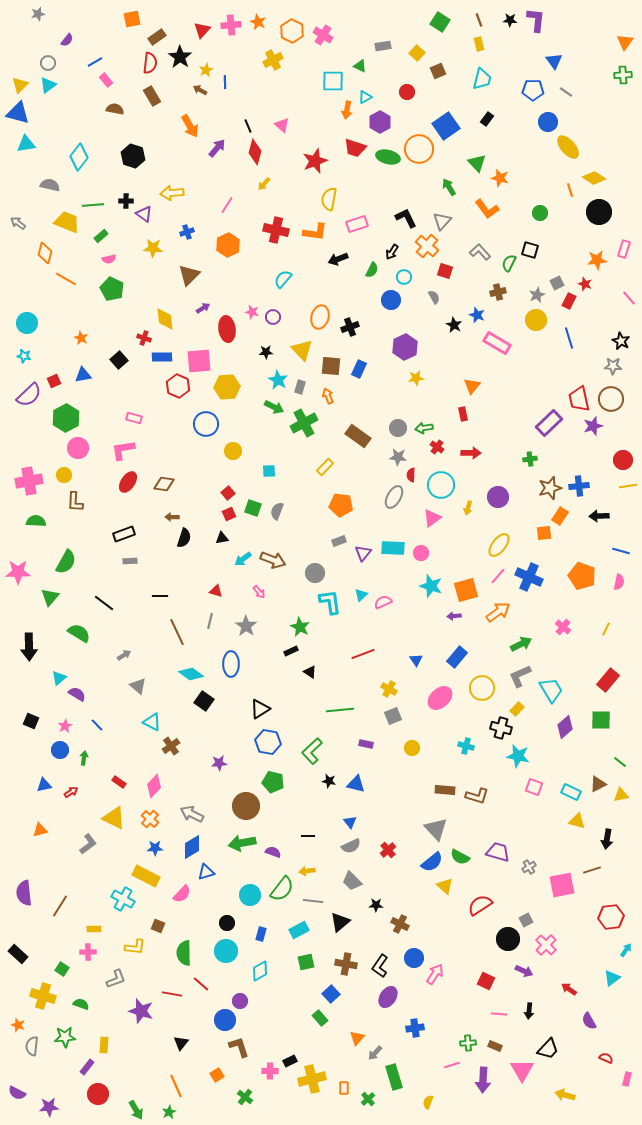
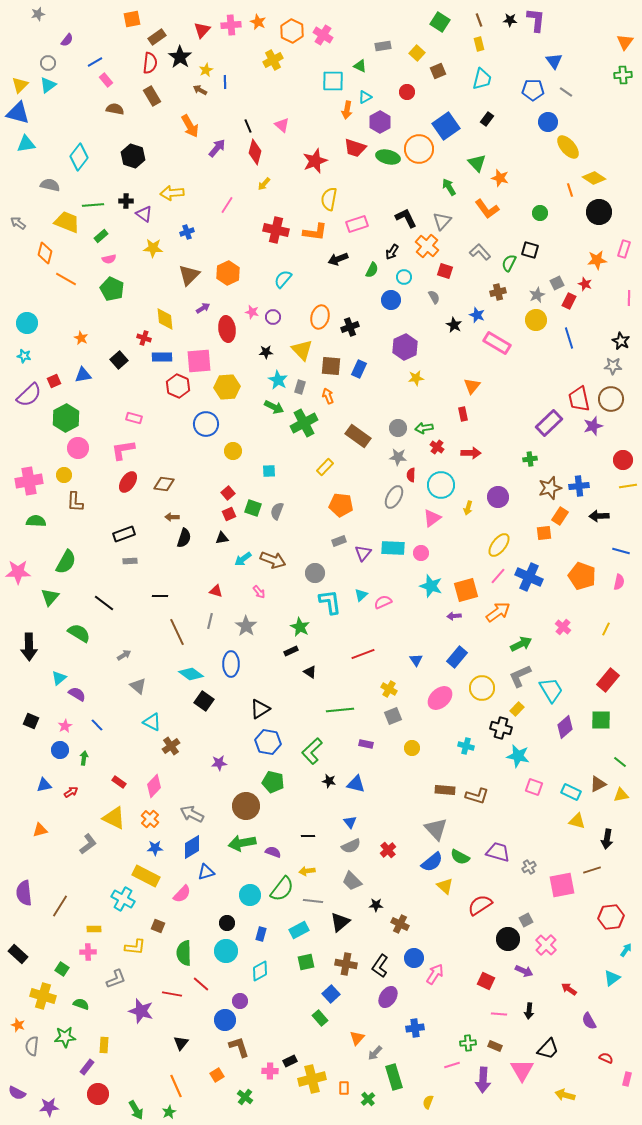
orange hexagon at (228, 245): moved 28 px down
pink line at (629, 298): rotated 42 degrees clockwise
